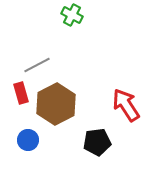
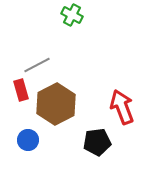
red rectangle: moved 3 px up
red arrow: moved 4 px left, 2 px down; rotated 12 degrees clockwise
